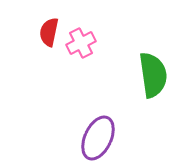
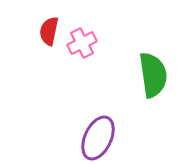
red semicircle: moved 1 px up
pink cross: moved 1 px right
